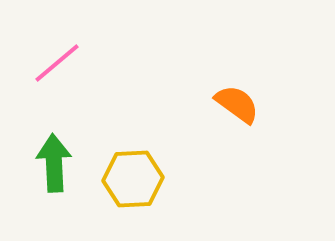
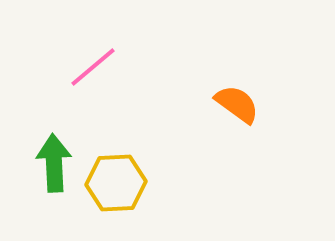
pink line: moved 36 px right, 4 px down
yellow hexagon: moved 17 px left, 4 px down
